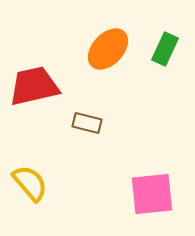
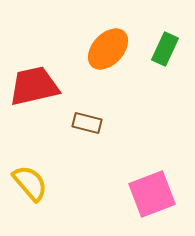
pink square: rotated 15 degrees counterclockwise
